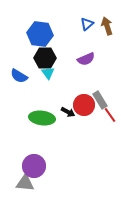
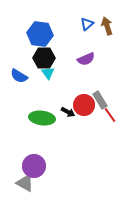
black hexagon: moved 1 px left
gray triangle: rotated 24 degrees clockwise
